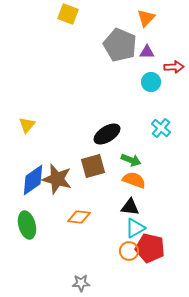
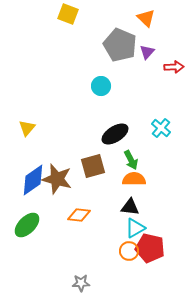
orange triangle: rotated 30 degrees counterclockwise
purple triangle: rotated 49 degrees counterclockwise
cyan circle: moved 50 px left, 4 px down
yellow triangle: moved 3 px down
black ellipse: moved 8 px right
green arrow: rotated 42 degrees clockwise
orange semicircle: moved 1 px up; rotated 20 degrees counterclockwise
orange diamond: moved 2 px up
green ellipse: rotated 60 degrees clockwise
